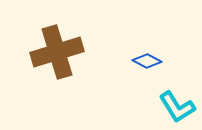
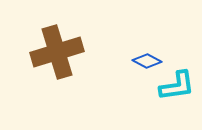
cyan L-shape: moved 21 px up; rotated 66 degrees counterclockwise
